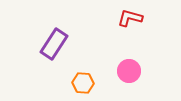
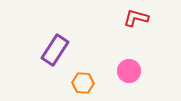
red L-shape: moved 6 px right
purple rectangle: moved 1 px right, 6 px down
